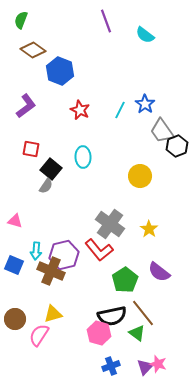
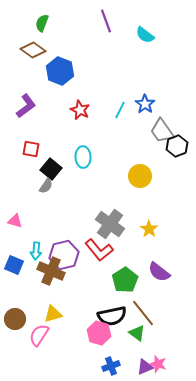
green semicircle: moved 21 px right, 3 px down
purple triangle: rotated 24 degrees clockwise
